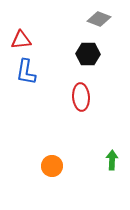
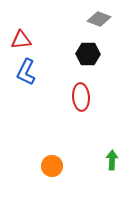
blue L-shape: rotated 16 degrees clockwise
